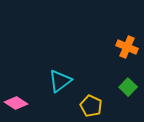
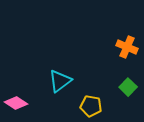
yellow pentagon: rotated 15 degrees counterclockwise
